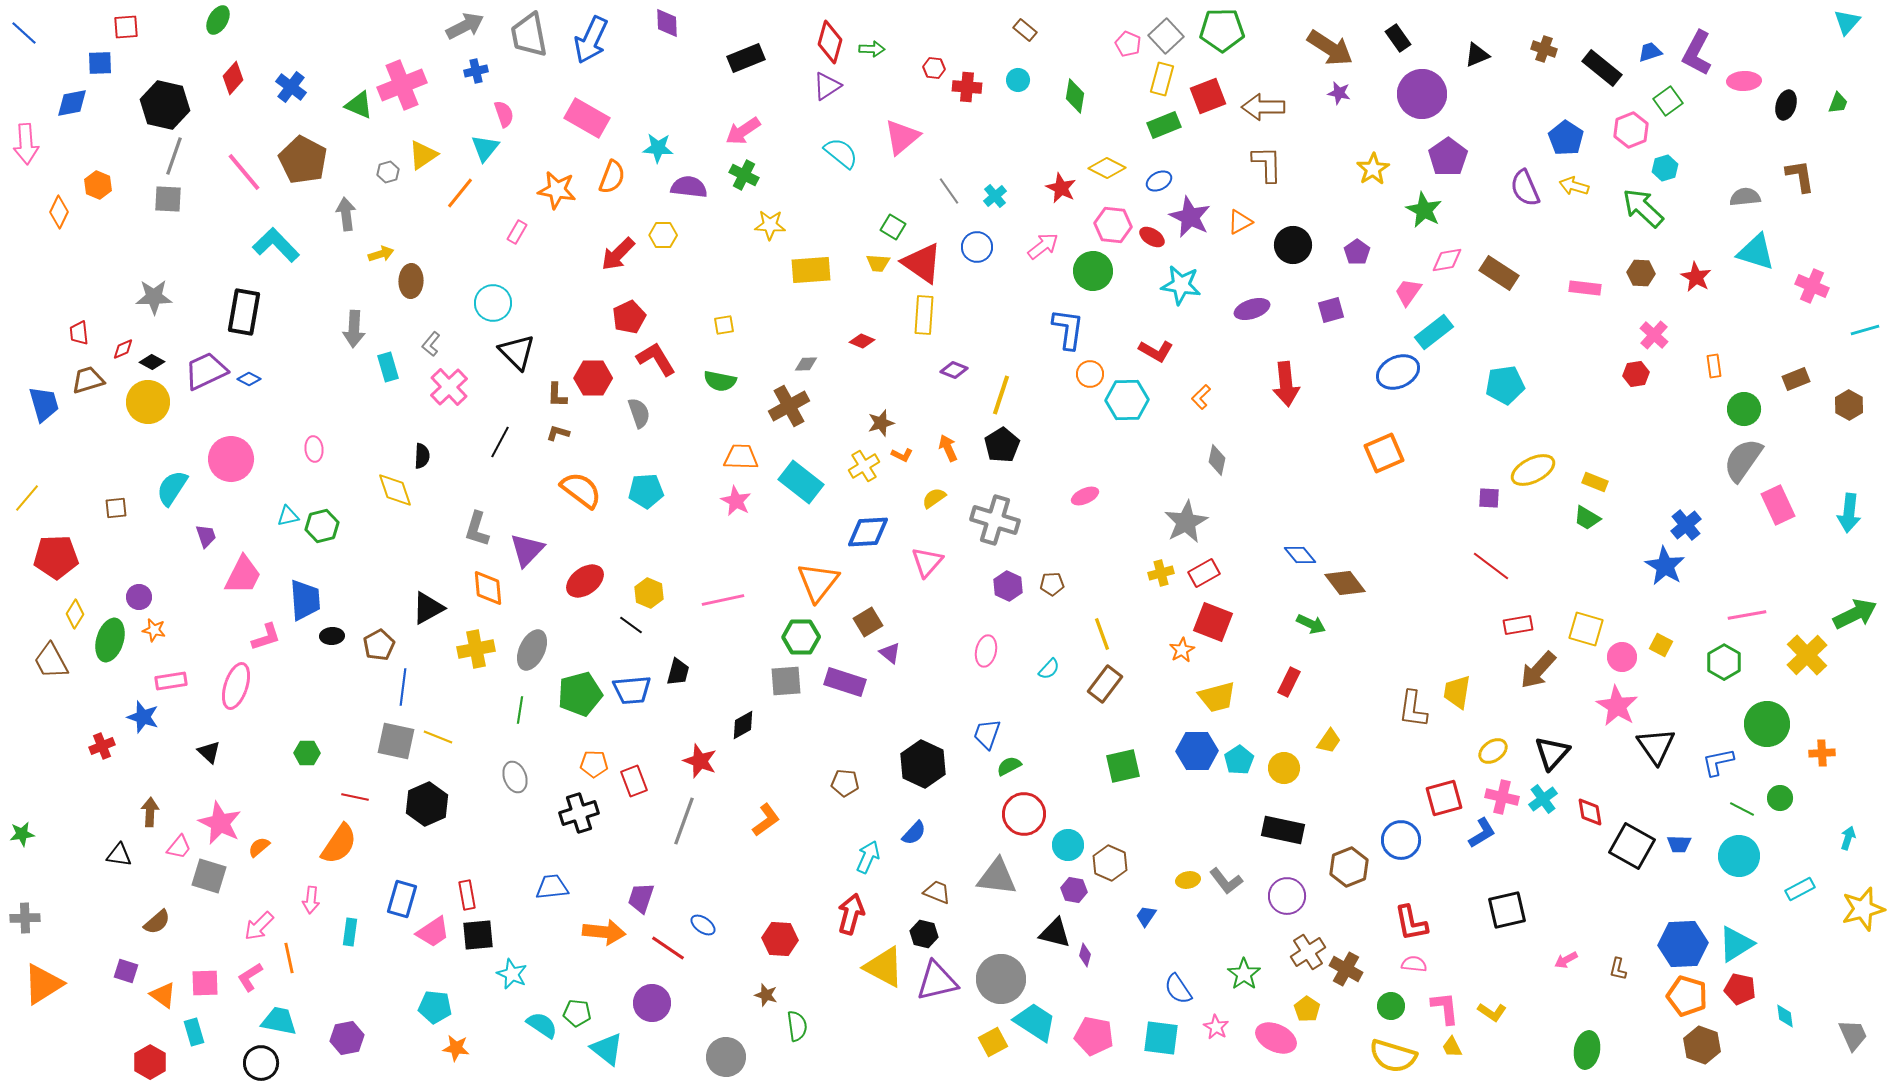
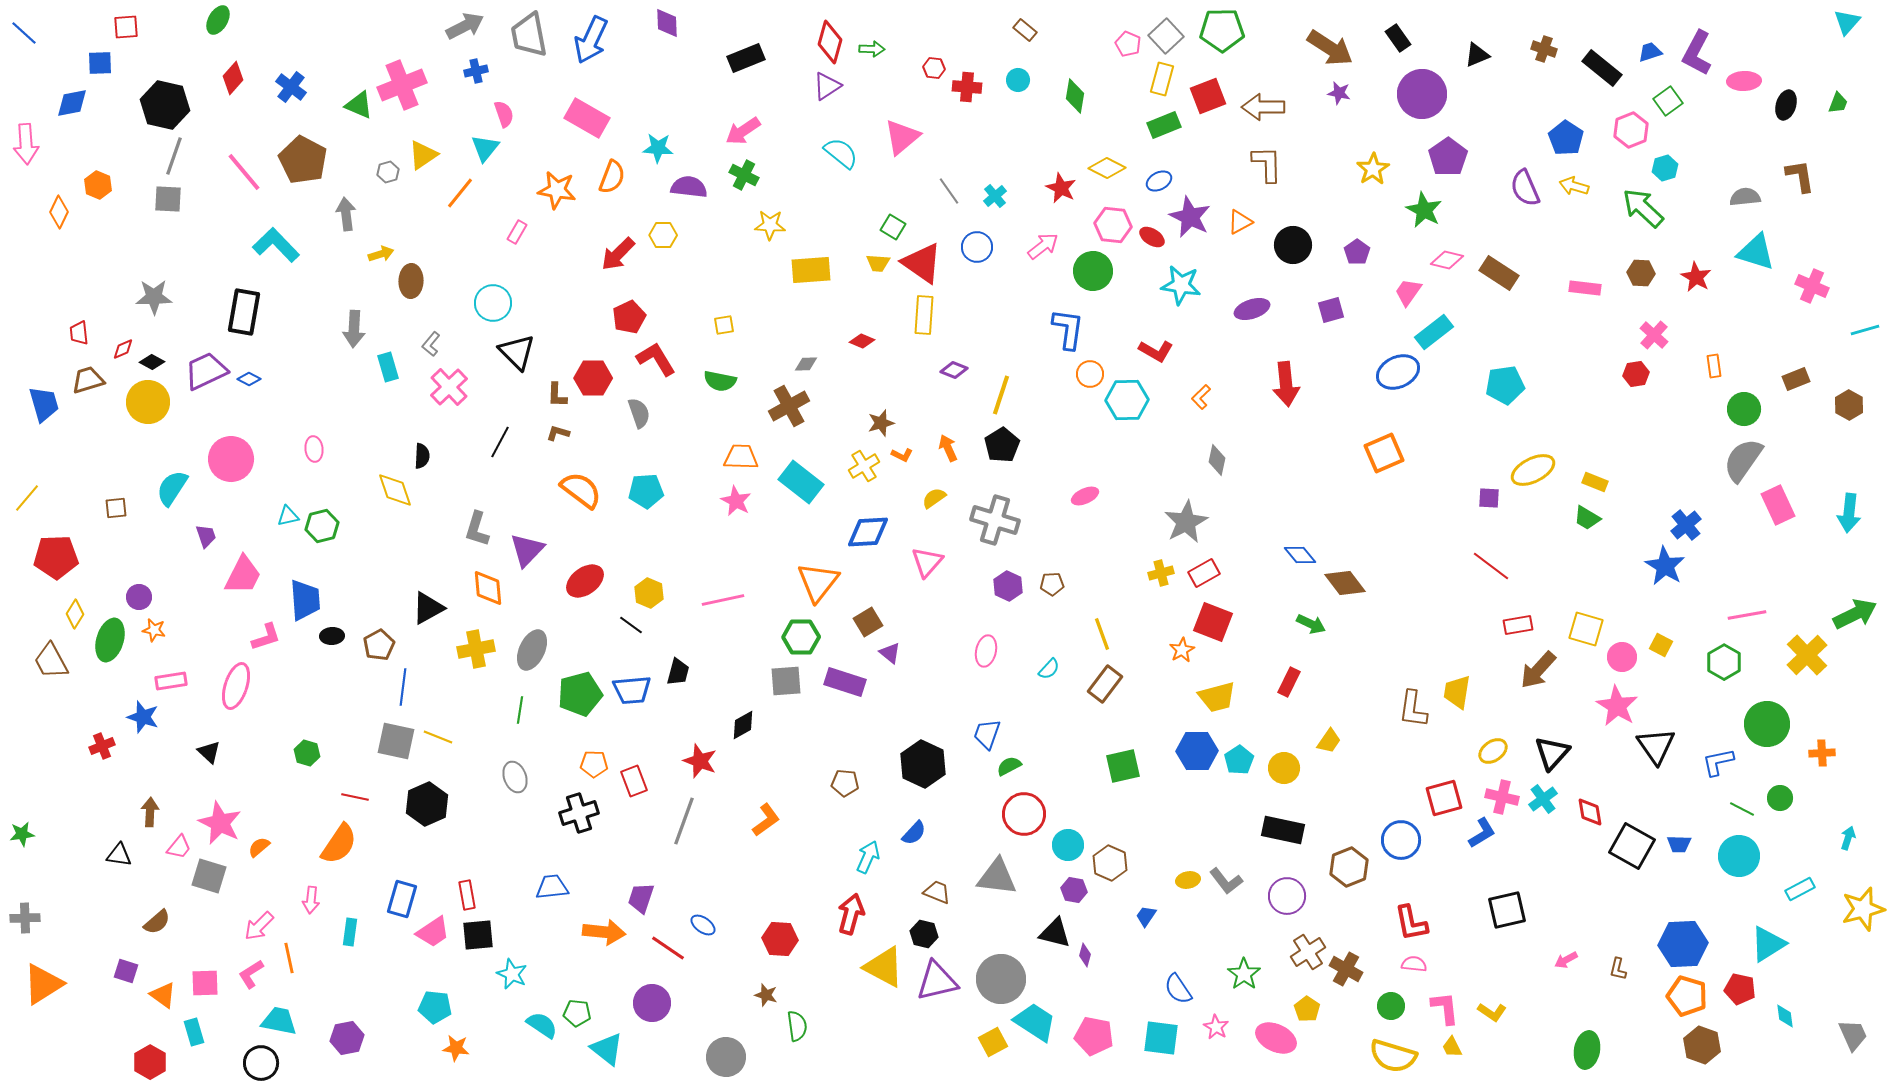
pink diamond at (1447, 260): rotated 24 degrees clockwise
green hexagon at (307, 753): rotated 15 degrees clockwise
cyan triangle at (1736, 944): moved 32 px right
pink L-shape at (250, 977): moved 1 px right, 3 px up
